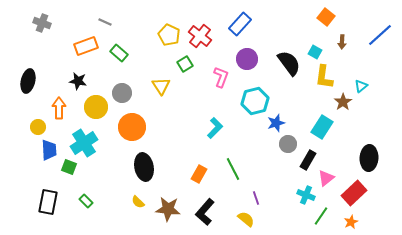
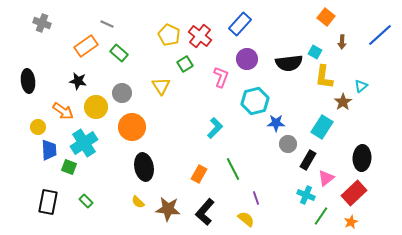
gray line at (105, 22): moved 2 px right, 2 px down
orange rectangle at (86, 46): rotated 15 degrees counterclockwise
black semicircle at (289, 63): rotated 120 degrees clockwise
black ellipse at (28, 81): rotated 20 degrees counterclockwise
orange arrow at (59, 108): moved 4 px right, 3 px down; rotated 125 degrees clockwise
blue star at (276, 123): rotated 18 degrees clockwise
black ellipse at (369, 158): moved 7 px left
